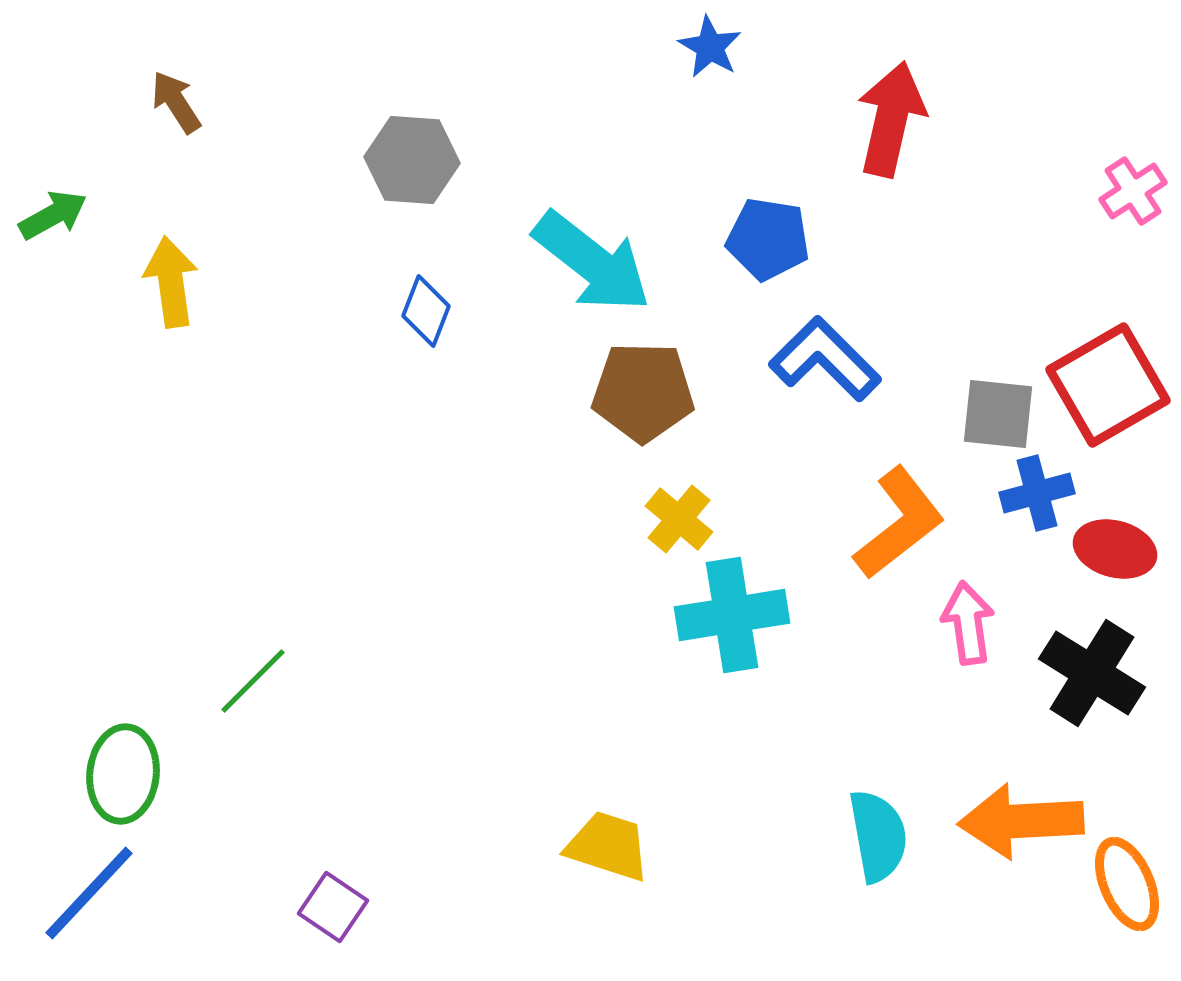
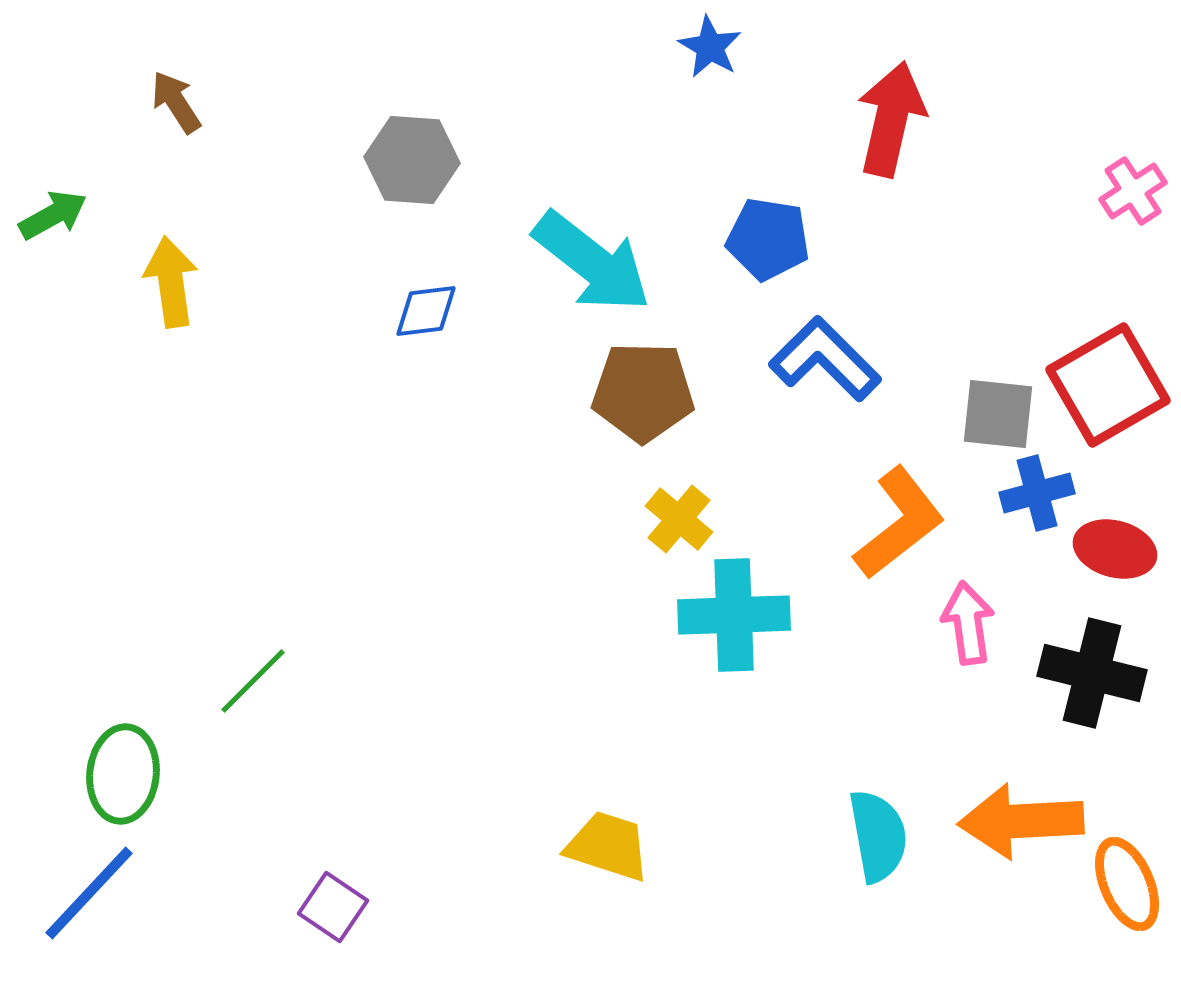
blue diamond: rotated 62 degrees clockwise
cyan cross: moved 2 px right; rotated 7 degrees clockwise
black cross: rotated 18 degrees counterclockwise
